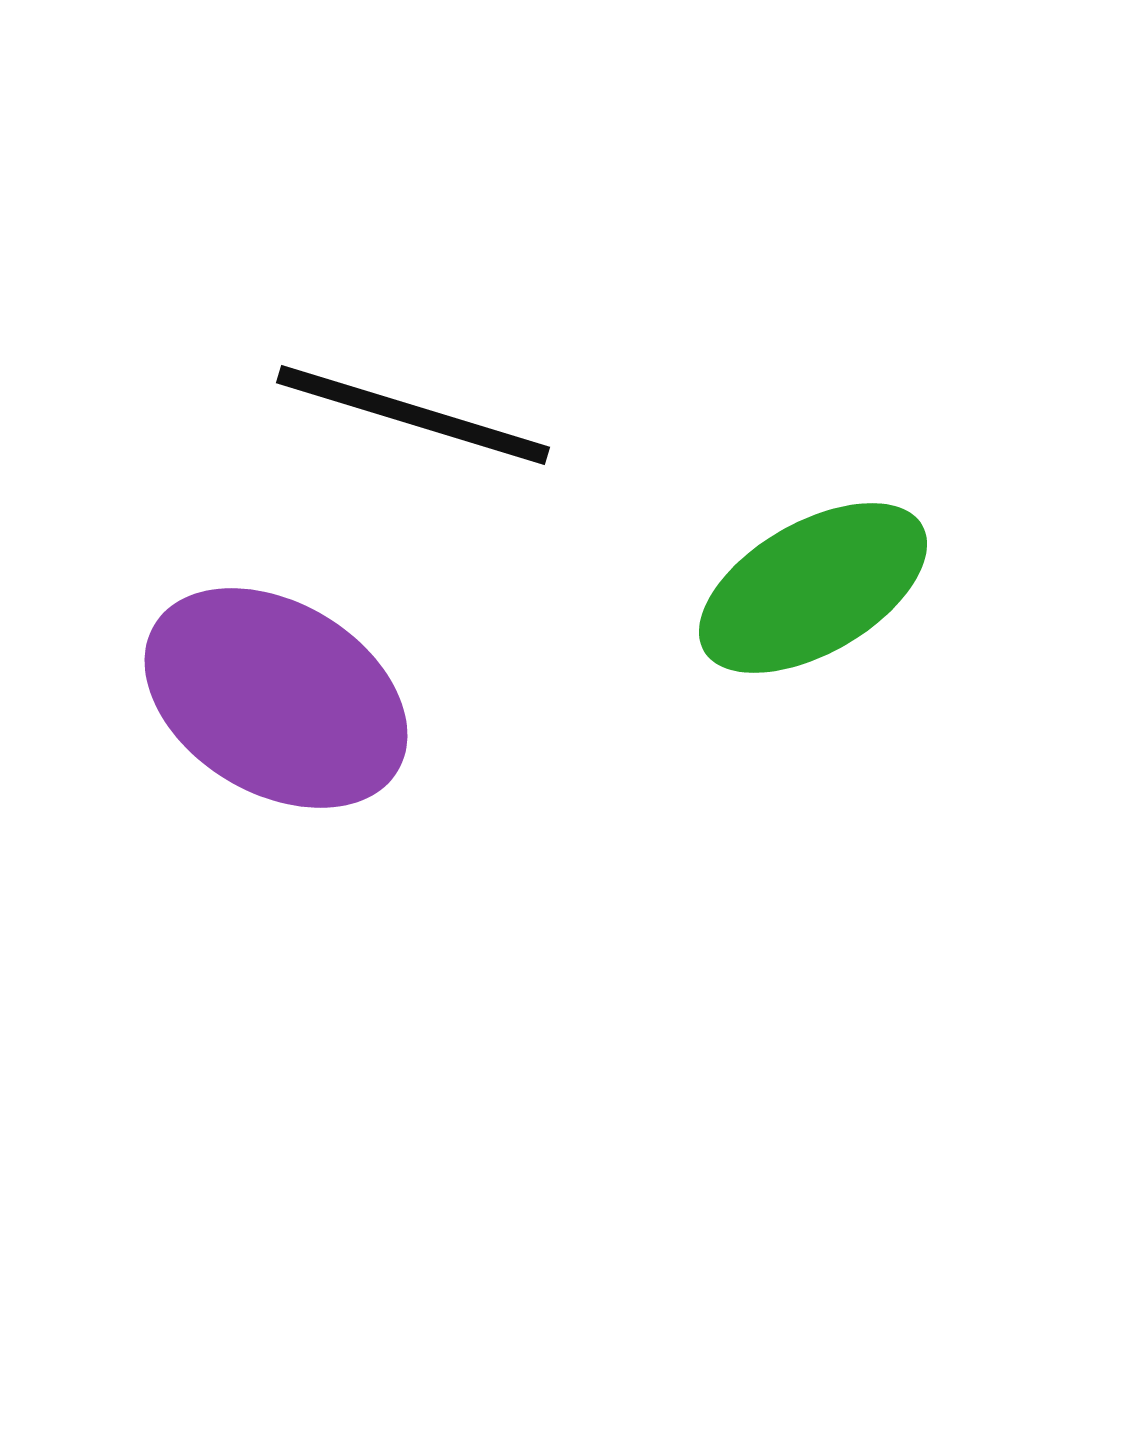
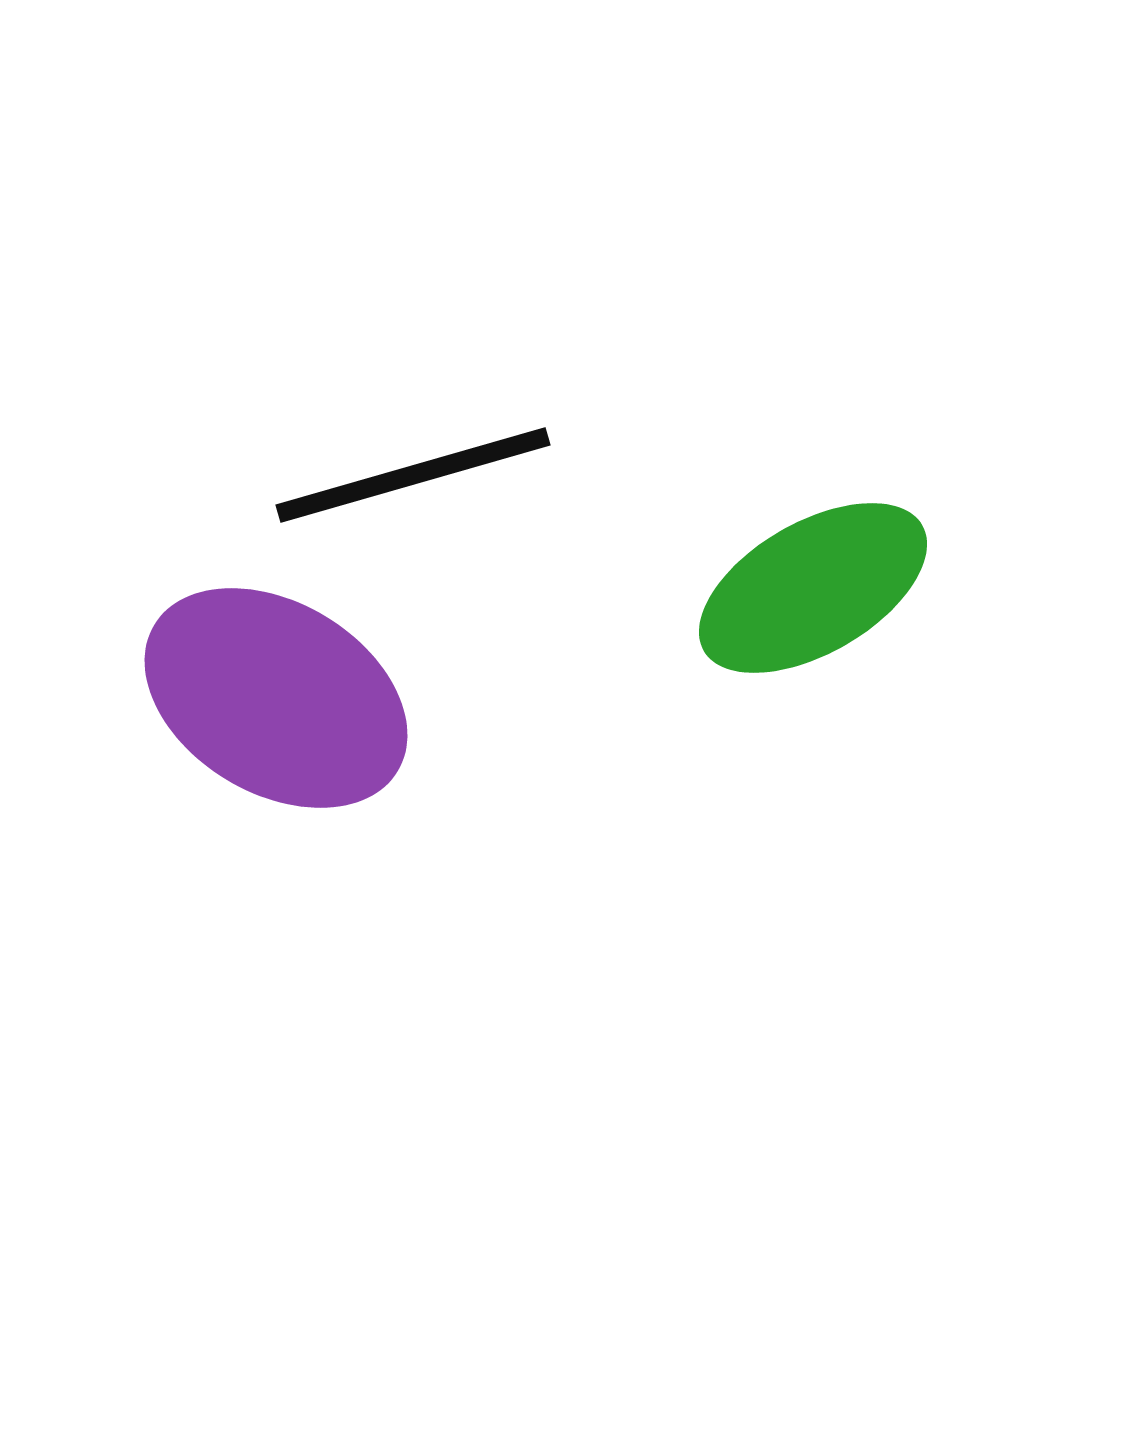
black line: moved 60 px down; rotated 33 degrees counterclockwise
